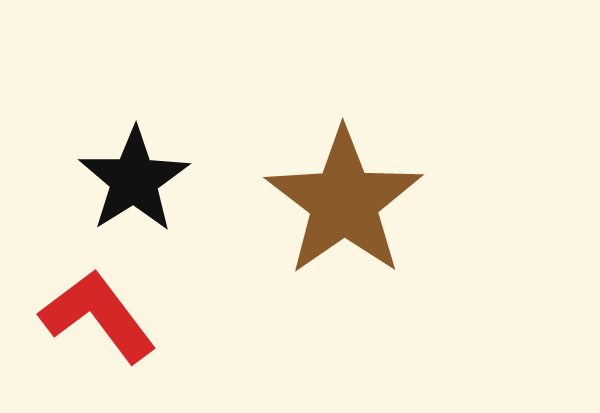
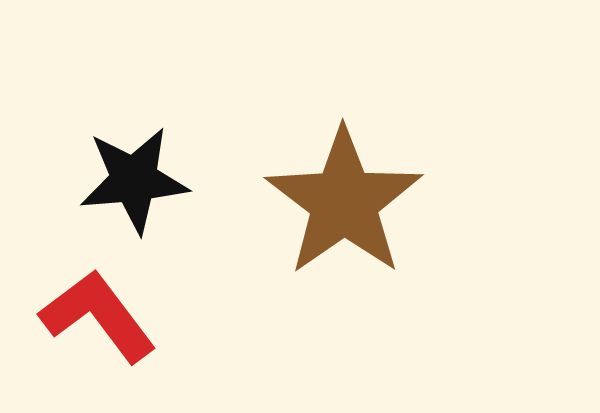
black star: rotated 27 degrees clockwise
